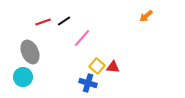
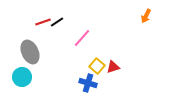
orange arrow: rotated 24 degrees counterclockwise
black line: moved 7 px left, 1 px down
red triangle: rotated 24 degrees counterclockwise
cyan circle: moved 1 px left
